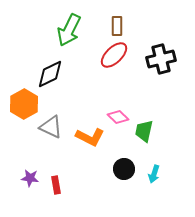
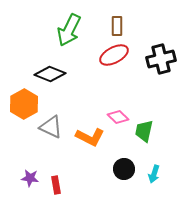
red ellipse: rotated 16 degrees clockwise
black diamond: rotated 48 degrees clockwise
